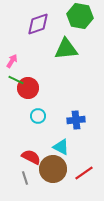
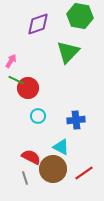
green triangle: moved 2 px right, 3 px down; rotated 40 degrees counterclockwise
pink arrow: moved 1 px left
